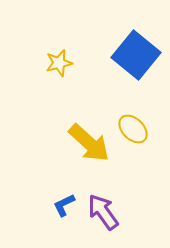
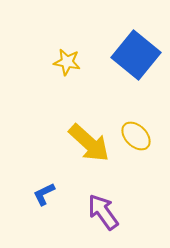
yellow star: moved 8 px right, 1 px up; rotated 24 degrees clockwise
yellow ellipse: moved 3 px right, 7 px down
blue L-shape: moved 20 px left, 11 px up
